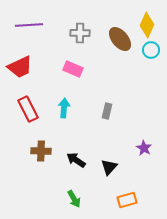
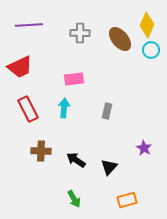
pink rectangle: moved 1 px right, 10 px down; rotated 30 degrees counterclockwise
